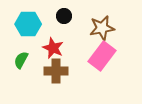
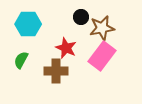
black circle: moved 17 px right, 1 px down
red star: moved 13 px right
